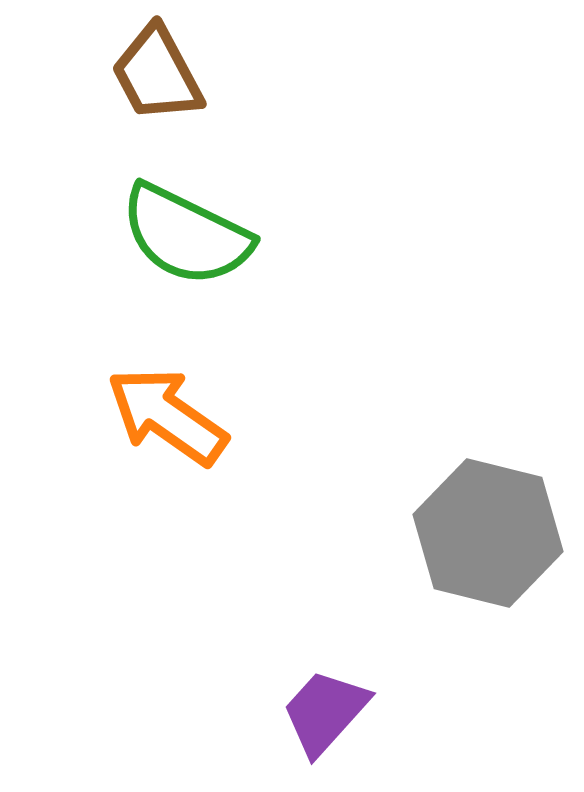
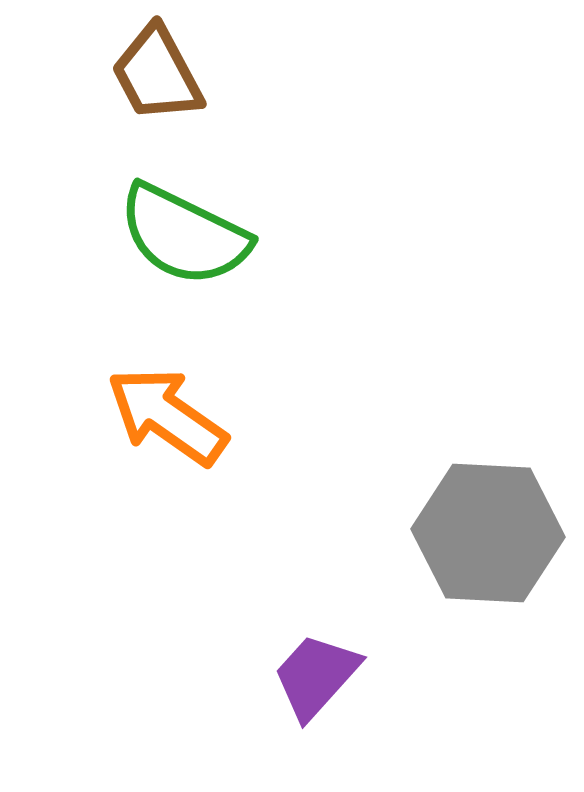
green semicircle: moved 2 px left
gray hexagon: rotated 11 degrees counterclockwise
purple trapezoid: moved 9 px left, 36 px up
